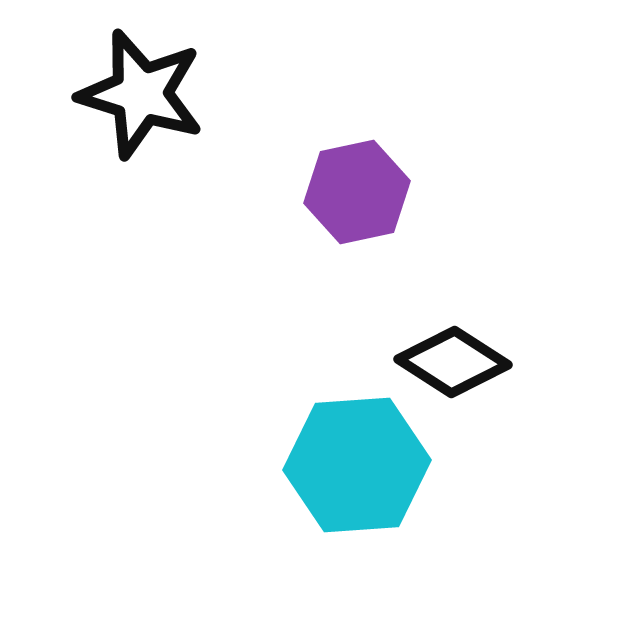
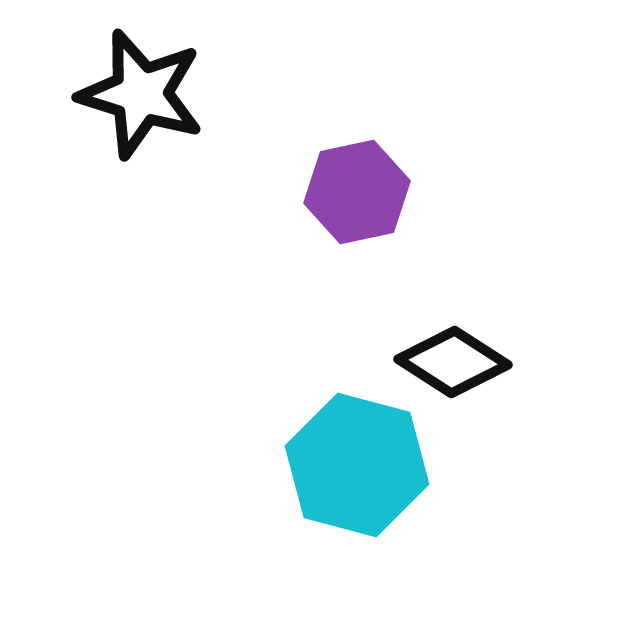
cyan hexagon: rotated 19 degrees clockwise
